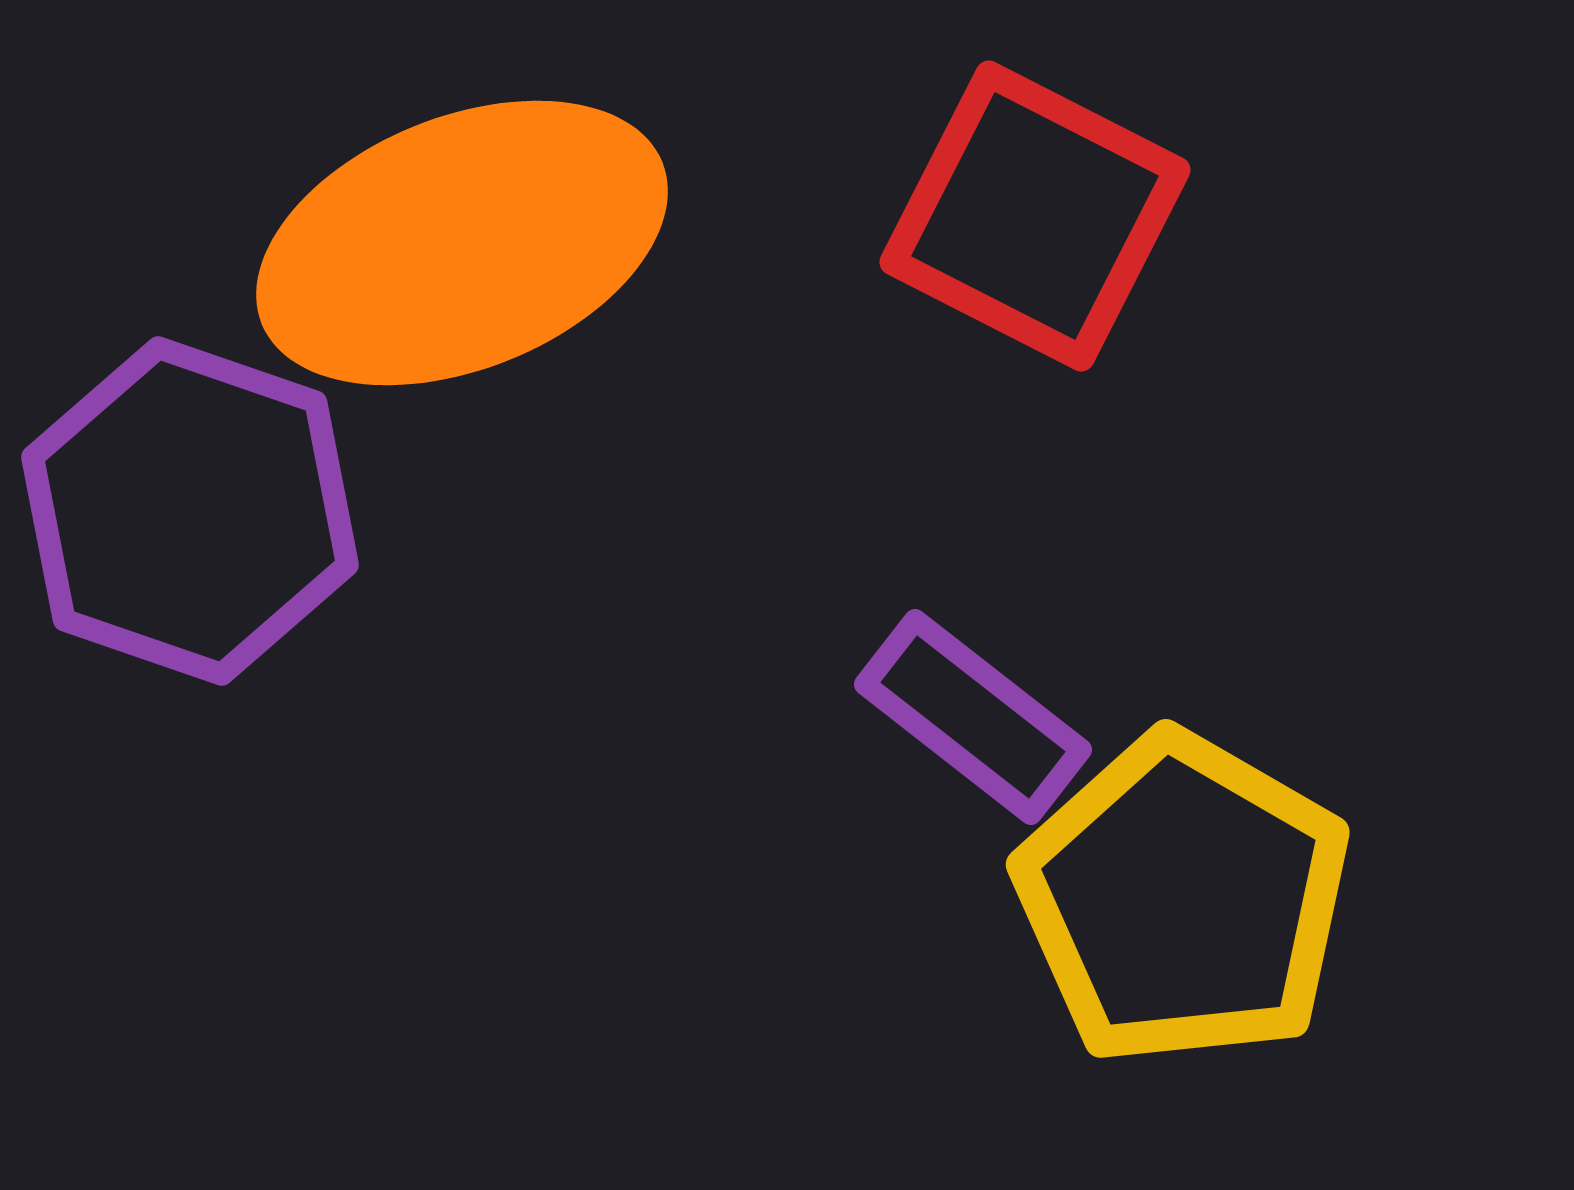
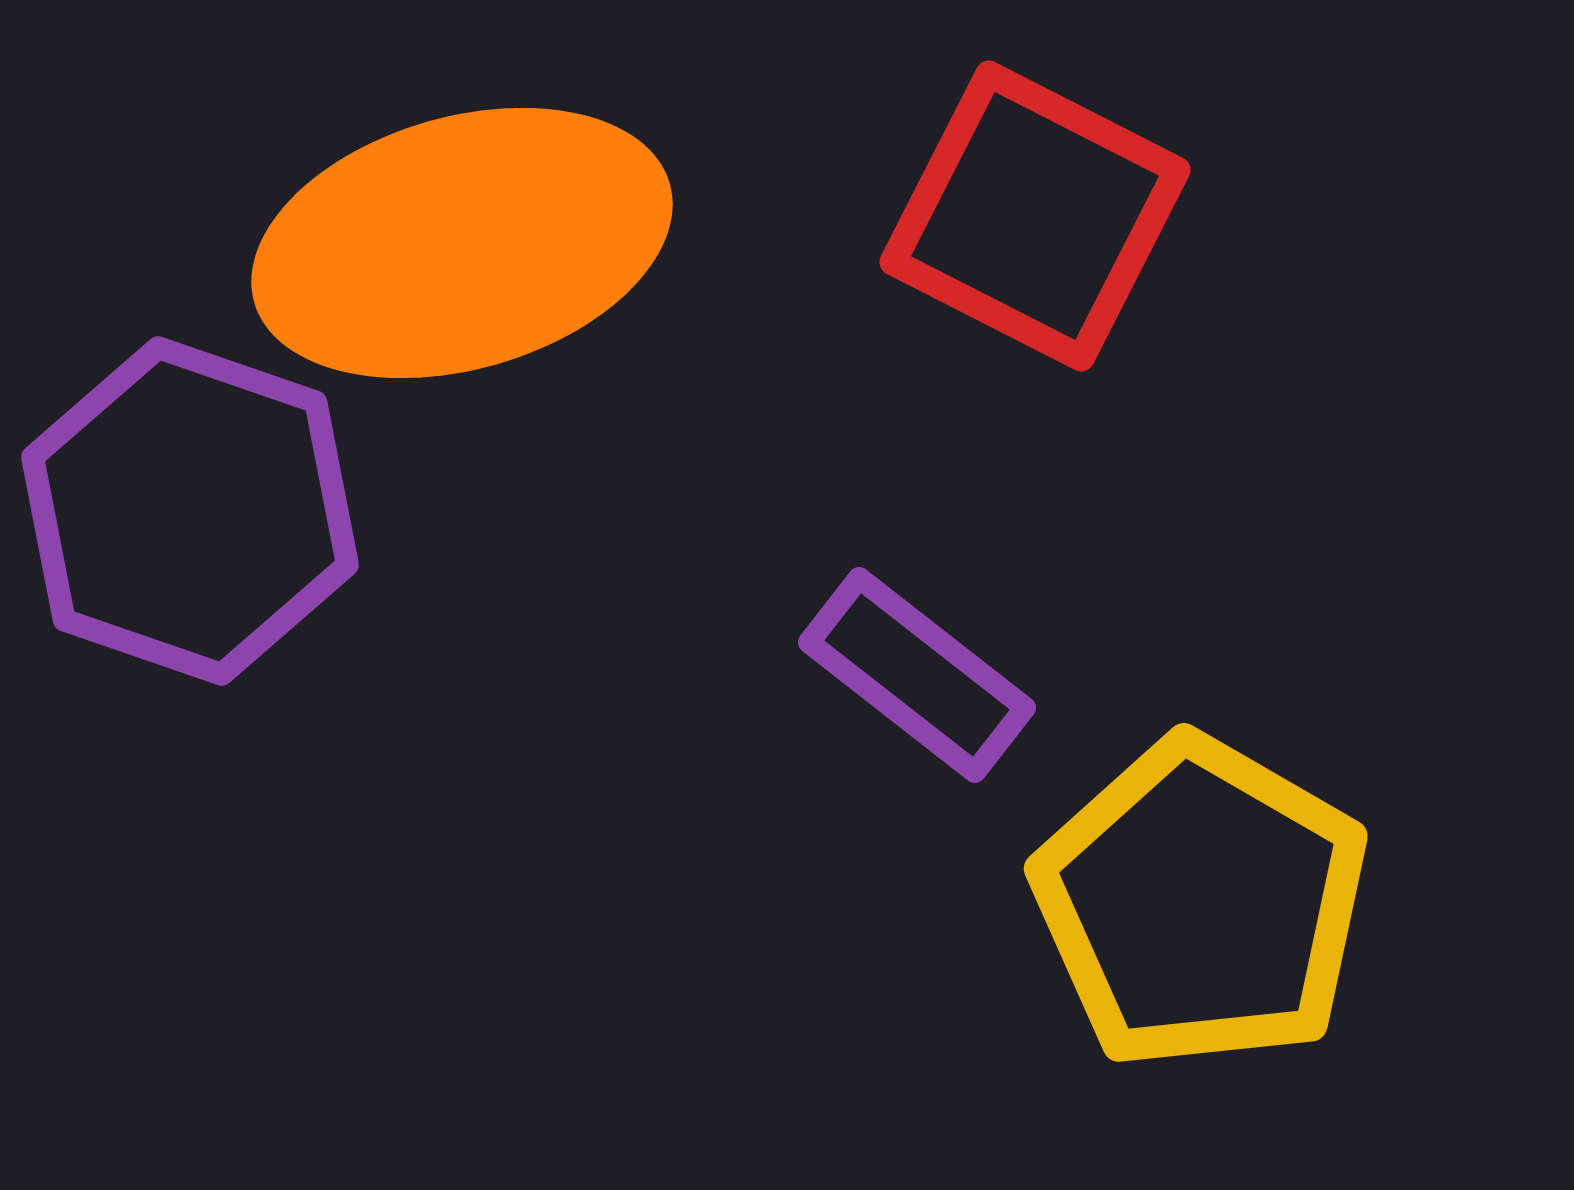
orange ellipse: rotated 6 degrees clockwise
purple rectangle: moved 56 px left, 42 px up
yellow pentagon: moved 18 px right, 4 px down
